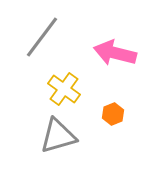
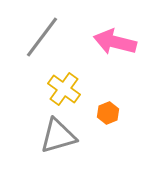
pink arrow: moved 11 px up
orange hexagon: moved 5 px left, 1 px up
